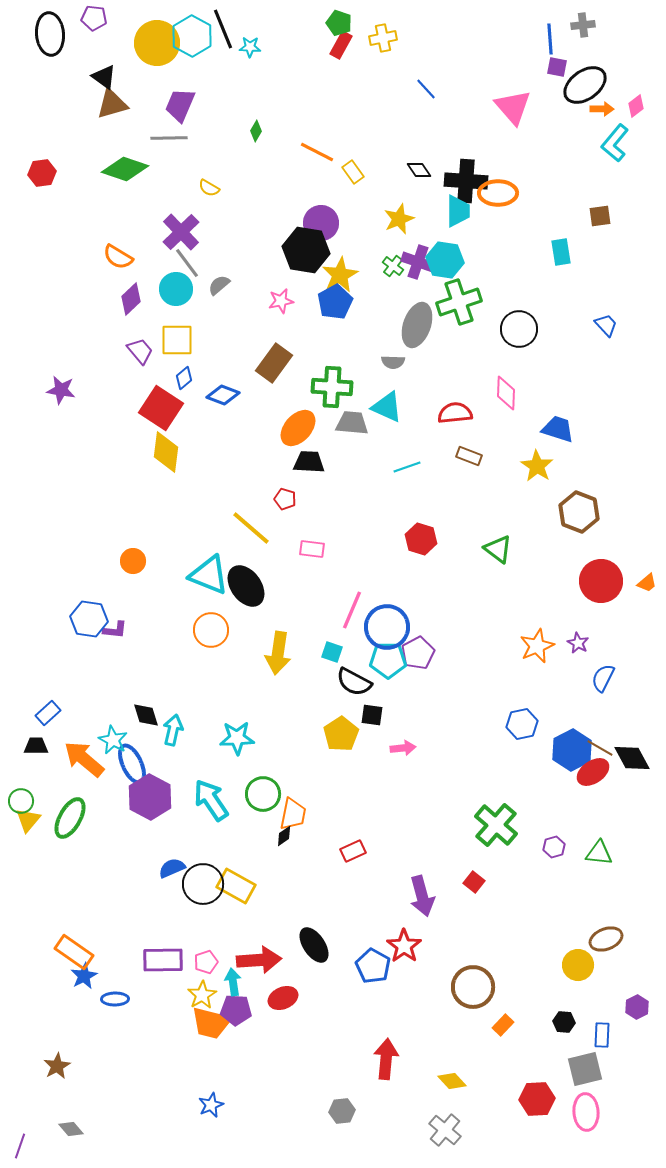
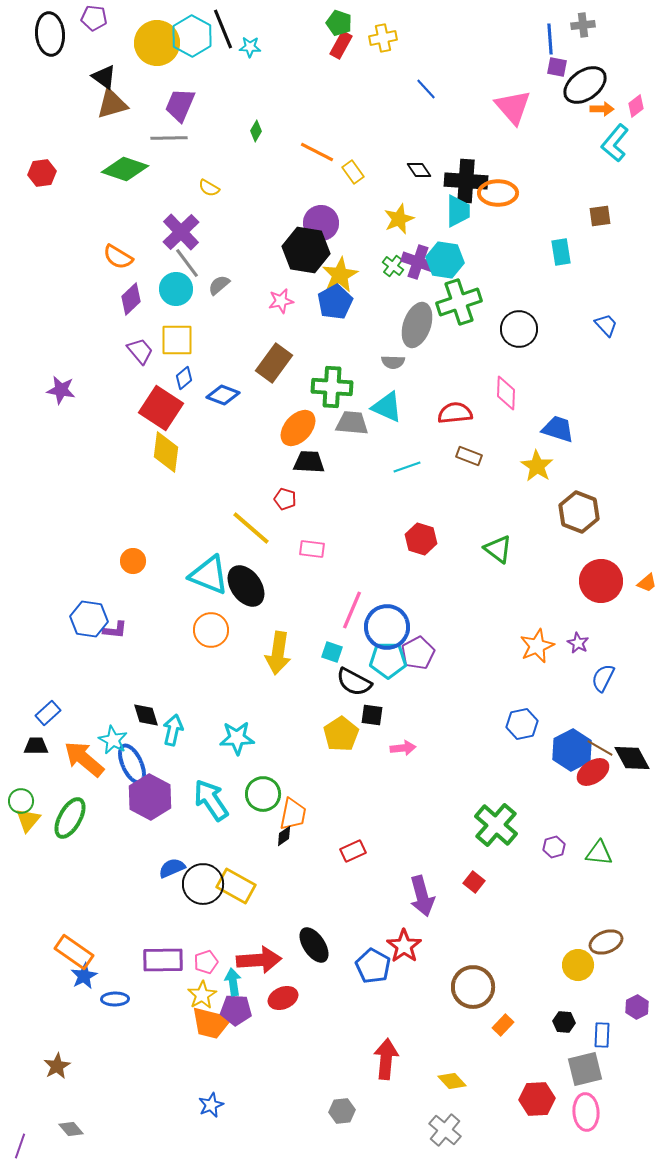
brown ellipse at (606, 939): moved 3 px down
